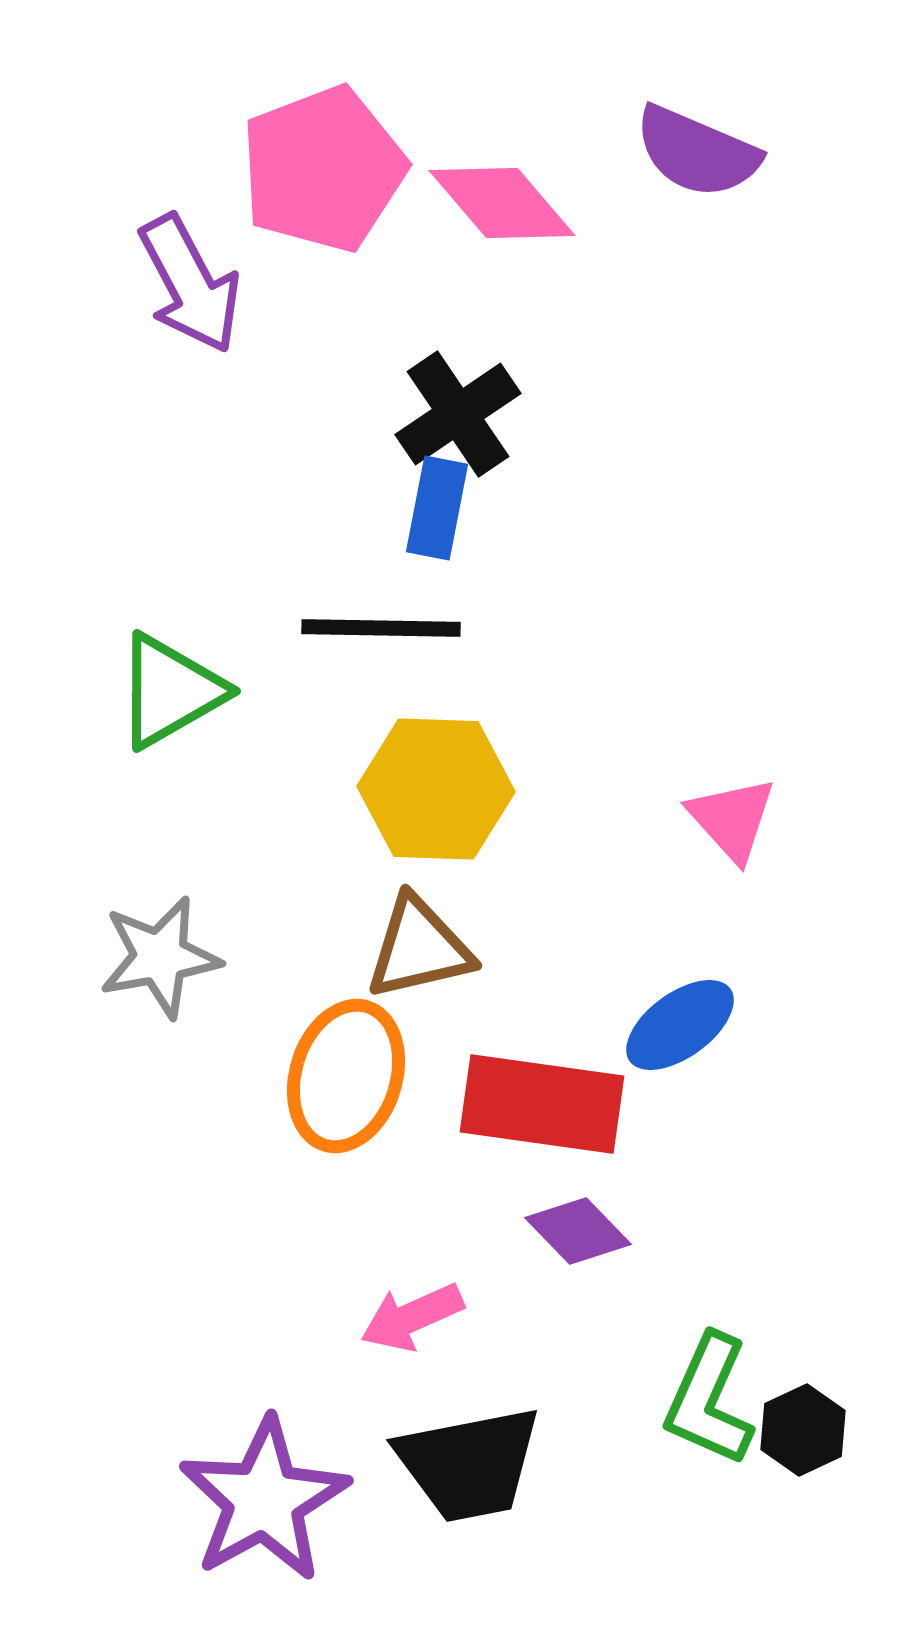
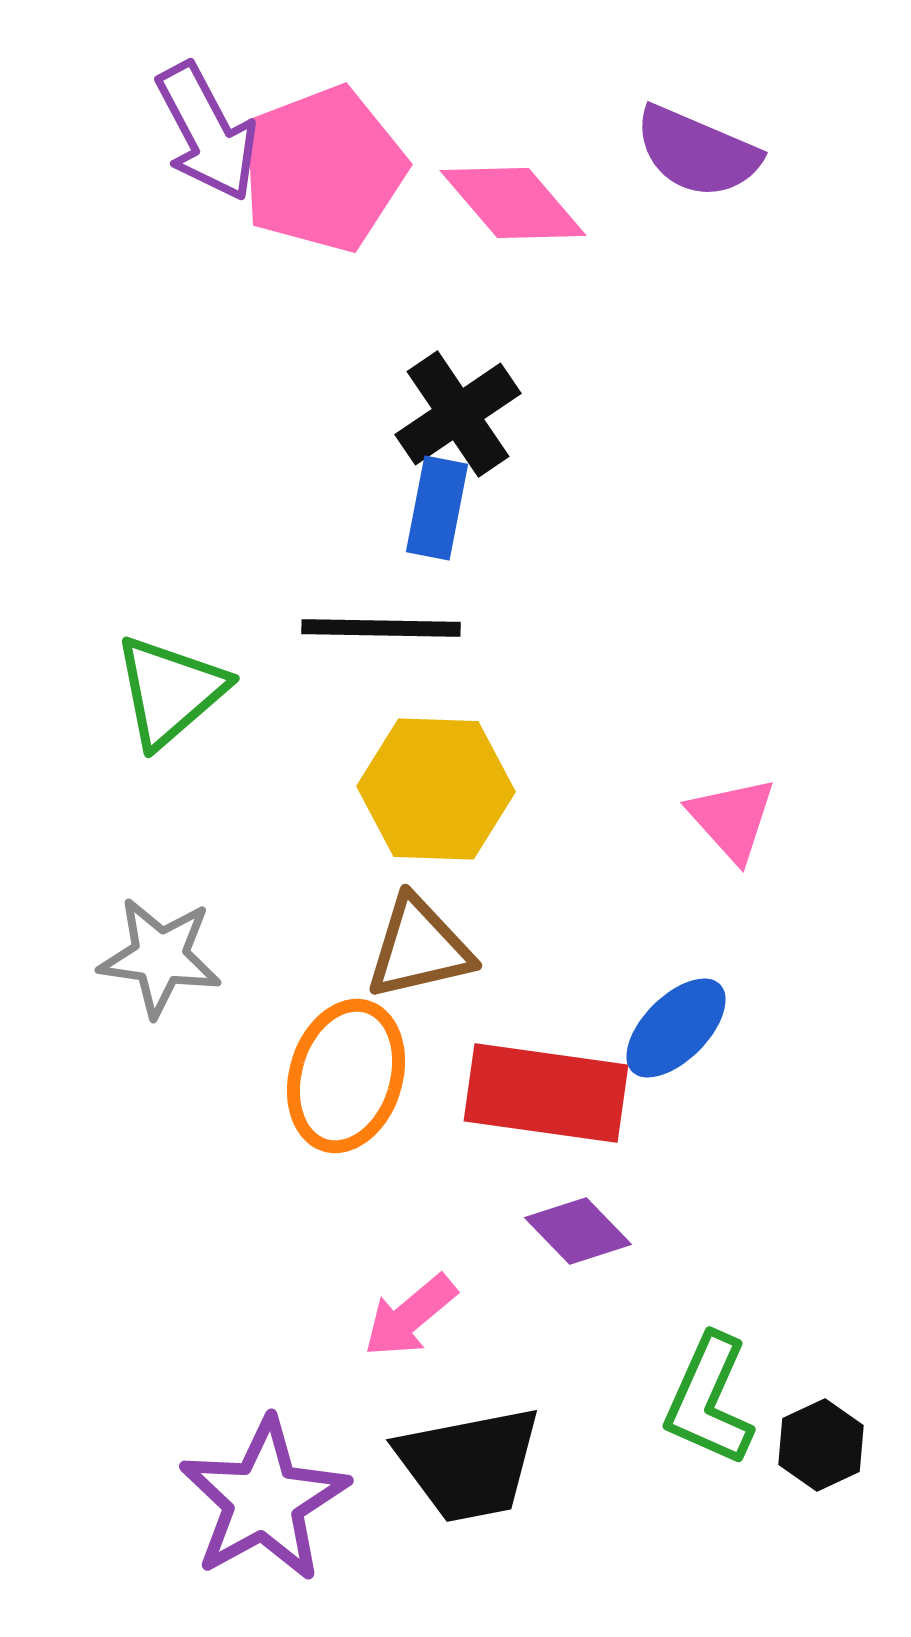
pink diamond: moved 11 px right
purple arrow: moved 17 px right, 152 px up
green triangle: rotated 11 degrees counterclockwise
gray star: rotated 18 degrees clockwise
blue ellipse: moved 4 px left, 3 px down; rotated 9 degrees counterclockwise
red rectangle: moved 4 px right, 11 px up
pink arrow: moved 2 px left, 1 px up; rotated 16 degrees counterclockwise
black hexagon: moved 18 px right, 15 px down
